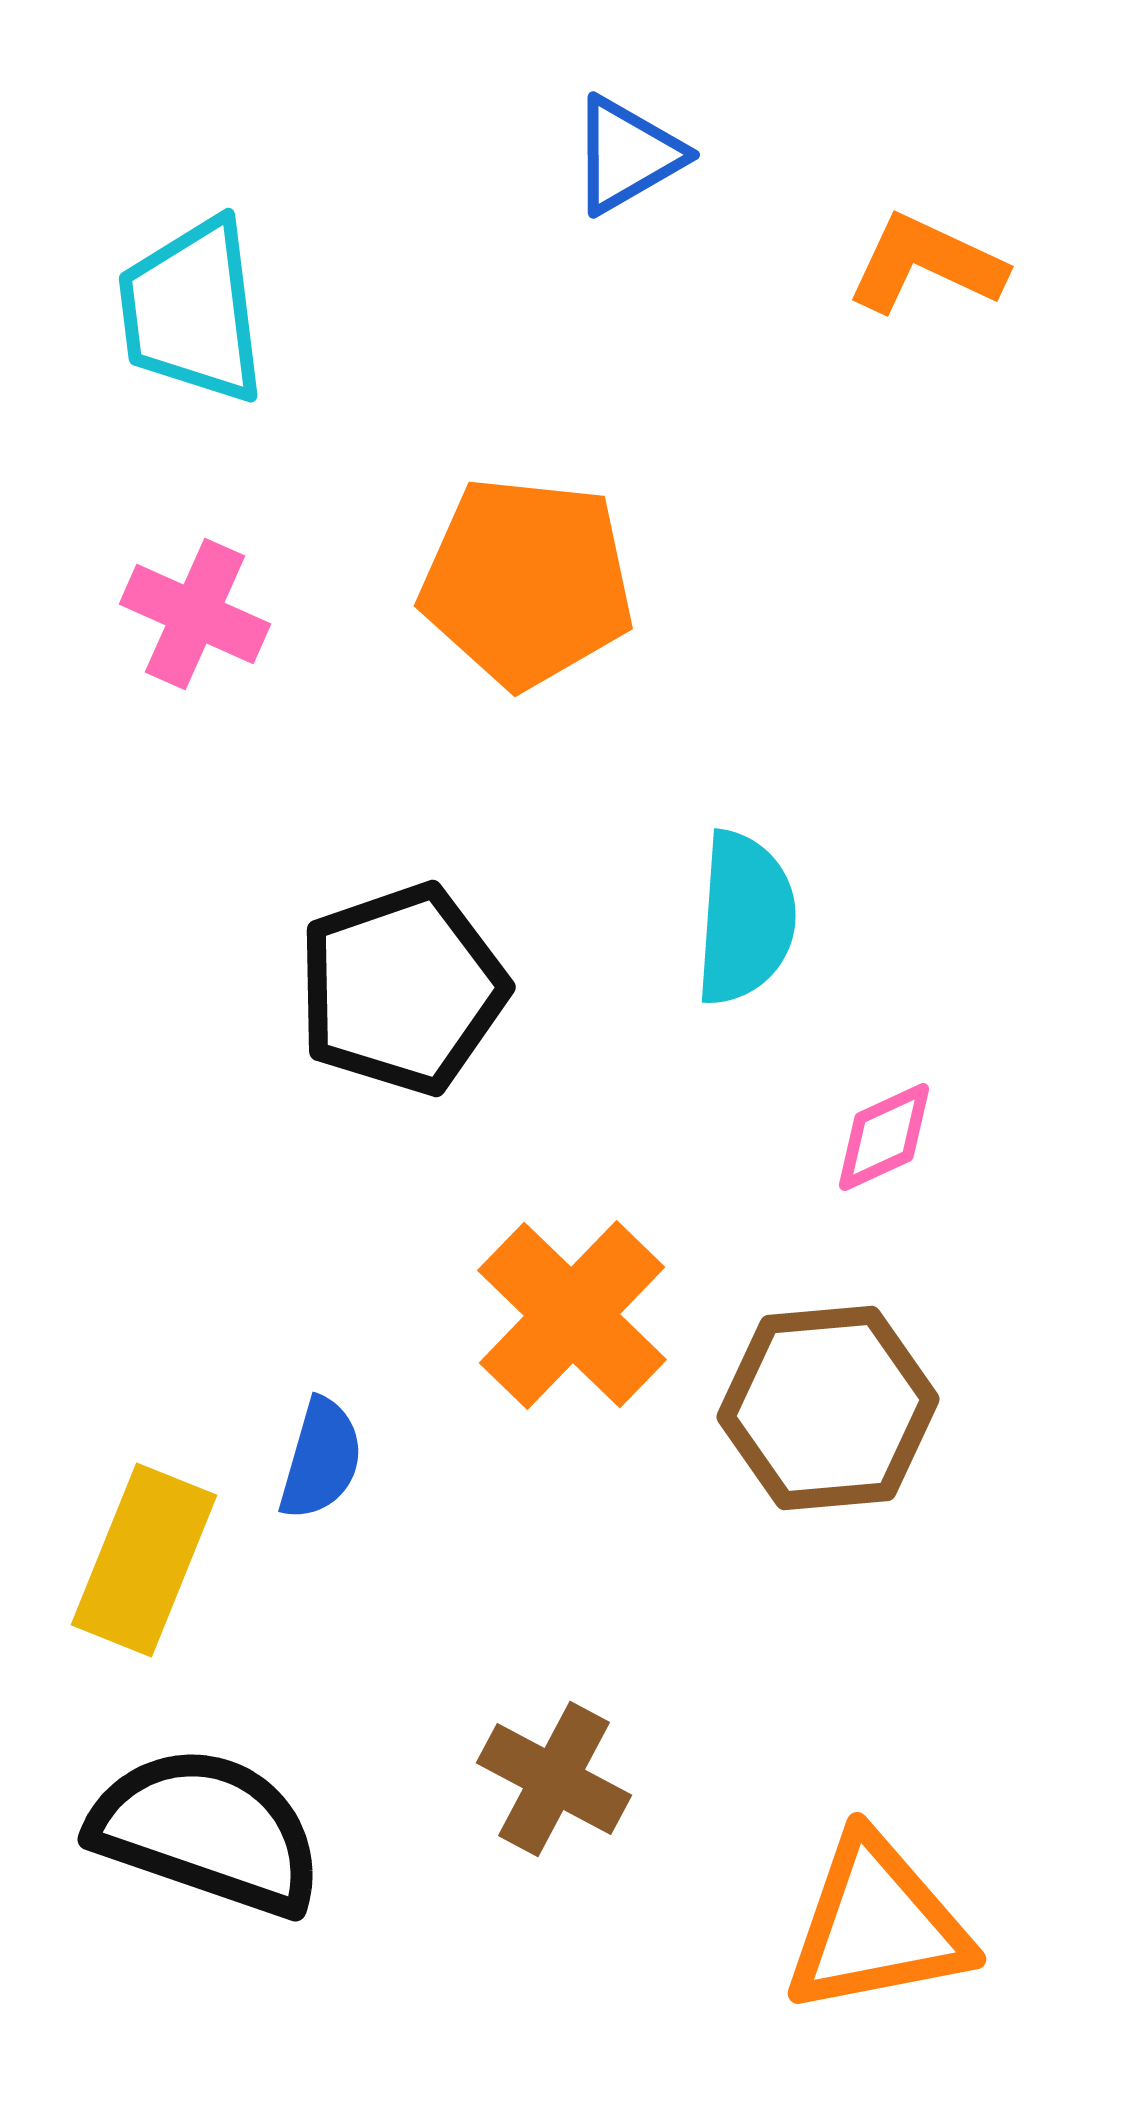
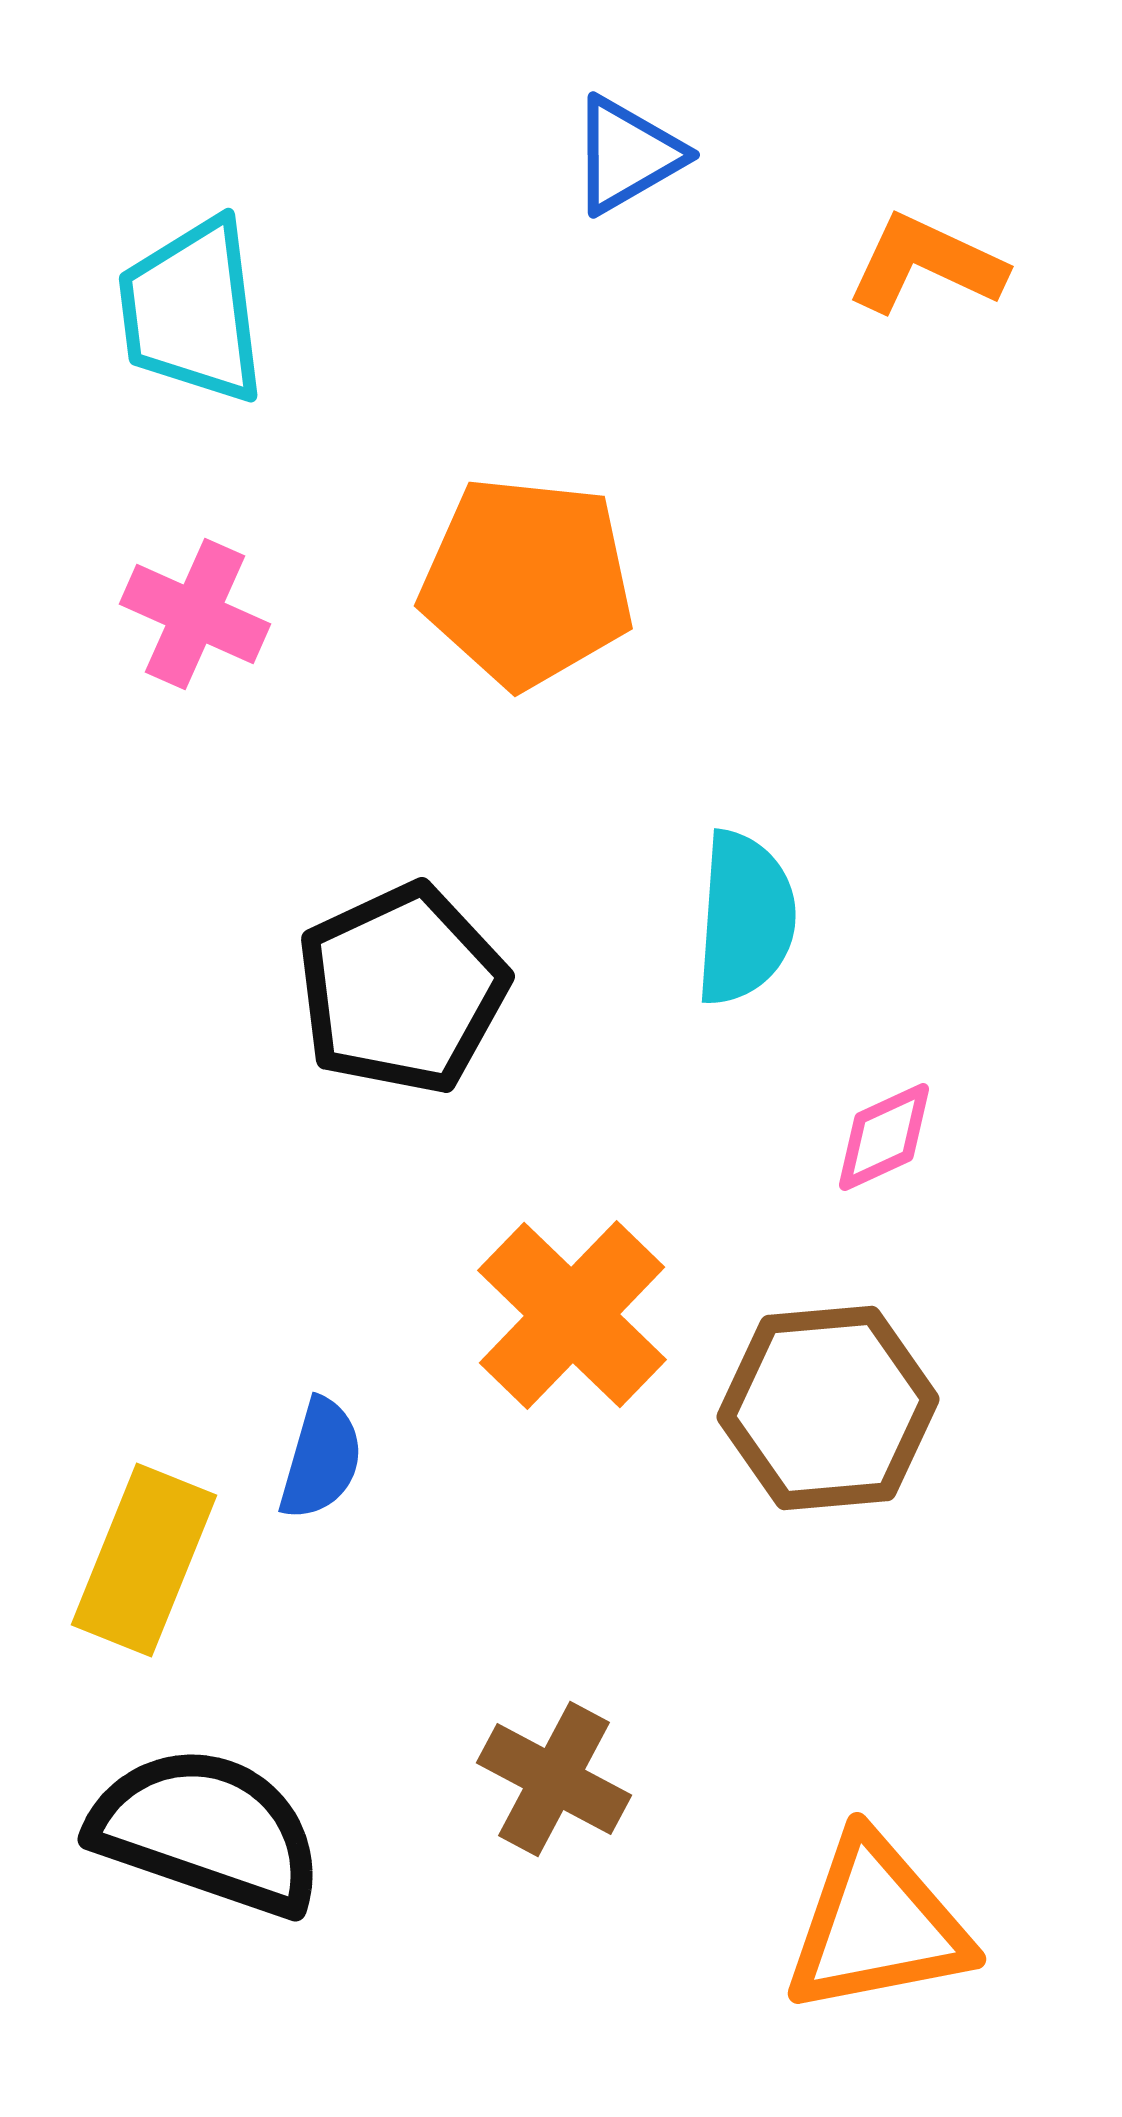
black pentagon: rotated 6 degrees counterclockwise
